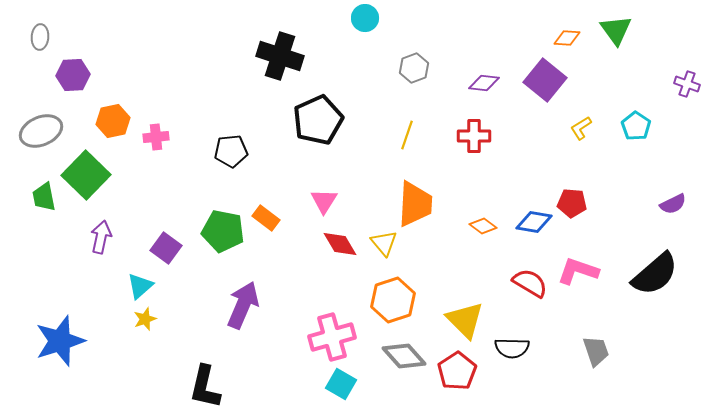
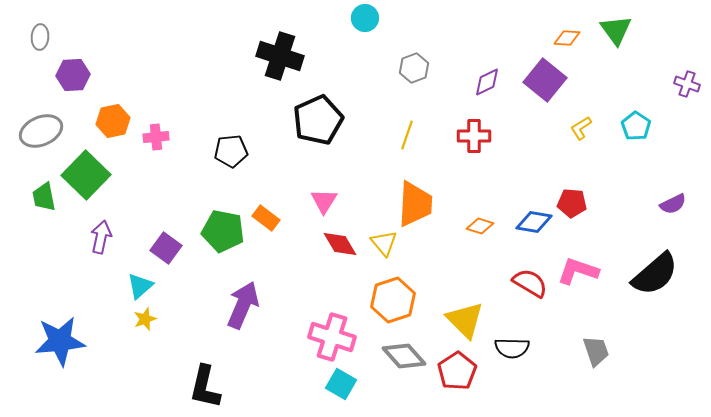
purple diamond at (484, 83): moved 3 px right, 1 px up; rotated 32 degrees counterclockwise
orange diamond at (483, 226): moved 3 px left; rotated 20 degrees counterclockwise
pink cross at (332, 337): rotated 33 degrees clockwise
blue star at (60, 341): rotated 12 degrees clockwise
